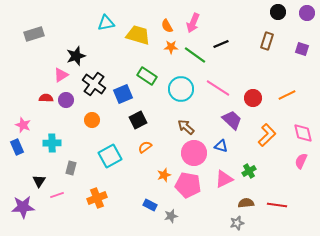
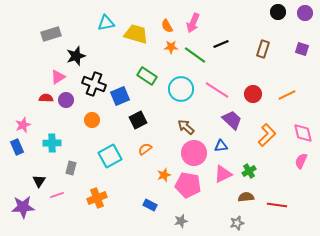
purple circle at (307, 13): moved 2 px left
gray rectangle at (34, 34): moved 17 px right
yellow trapezoid at (138, 35): moved 2 px left, 1 px up
brown rectangle at (267, 41): moved 4 px left, 8 px down
pink triangle at (61, 75): moved 3 px left, 2 px down
black cross at (94, 84): rotated 15 degrees counterclockwise
pink line at (218, 88): moved 1 px left, 2 px down
blue square at (123, 94): moved 3 px left, 2 px down
red circle at (253, 98): moved 4 px up
pink star at (23, 125): rotated 28 degrees clockwise
blue triangle at (221, 146): rotated 24 degrees counterclockwise
orange semicircle at (145, 147): moved 2 px down
pink triangle at (224, 179): moved 1 px left, 5 px up
brown semicircle at (246, 203): moved 6 px up
gray star at (171, 216): moved 10 px right, 5 px down
